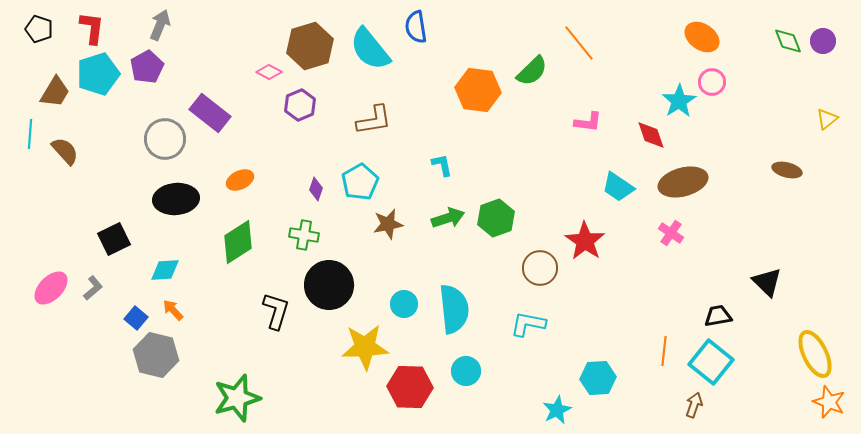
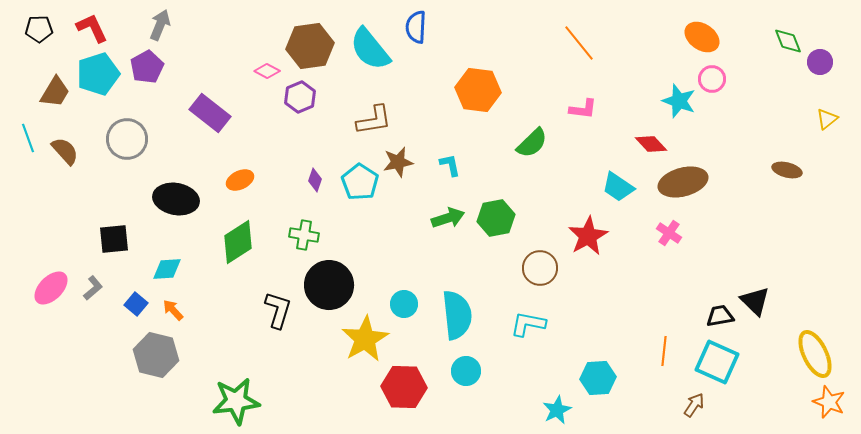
blue semicircle at (416, 27): rotated 12 degrees clockwise
red L-shape at (92, 28): rotated 32 degrees counterclockwise
black pentagon at (39, 29): rotated 20 degrees counterclockwise
purple circle at (823, 41): moved 3 px left, 21 px down
brown hexagon at (310, 46): rotated 9 degrees clockwise
green semicircle at (532, 71): moved 72 px down
pink diamond at (269, 72): moved 2 px left, 1 px up
pink circle at (712, 82): moved 3 px up
cyan star at (679, 101): rotated 20 degrees counterclockwise
purple hexagon at (300, 105): moved 8 px up
pink L-shape at (588, 122): moved 5 px left, 13 px up
cyan line at (30, 134): moved 2 px left, 4 px down; rotated 24 degrees counterclockwise
red diamond at (651, 135): moved 9 px down; rotated 24 degrees counterclockwise
gray circle at (165, 139): moved 38 px left
cyan L-shape at (442, 165): moved 8 px right
cyan pentagon at (360, 182): rotated 9 degrees counterclockwise
purple diamond at (316, 189): moved 1 px left, 9 px up
black ellipse at (176, 199): rotated 15 degrees clockwise
green hexagon at (496, 218): rotated 9 degrees clockwise
brown star at (388, 224): moved 10 px right, 62 px up
pink cross at (671, 233): moved 2 px left
black square at (114, 239): rotated 20 degrees clockwise
red star at (585, 241): moved 3 px right, 5 px up; rotated 9 degrees clockwise
cyan diamond at (165, 270): moved 2 px right, 1 px up
black triangle at (767, 282): moved 12 px left, 19 px down
cyan semicircle at (454, 309): moved 3 px right, 6 px down
black L-shape at (276, 311): moved 2 px right, 1 px up
black trapezoid at (718, 316): moved 2 px right
blue square at (136, 318): moved 14 px up
yellow star at (365, 347): moved 8 px up; rotated 27 degrees counterclockwise
cyan square at (711, 362): moved 6 px right; rotated 15 degrees counterclockwise
red hexagon at (410, 387): moved 6 px left
green star at (237, 398): moved 1 px left, 3 px down; rotated 9 degrees clockwise
brown arrow at (694, 405): rotated 15 degrees clockwise
